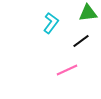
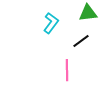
pink line: rotated 65 degrees counterclockwise
